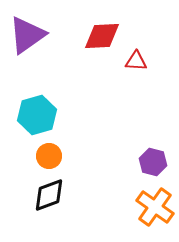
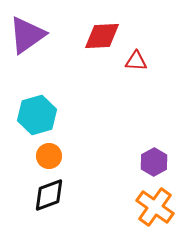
purple hexagon: moved 1 px right; rotated 16 degrees clockwise
